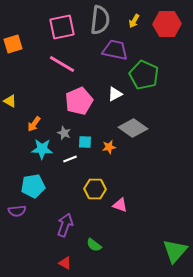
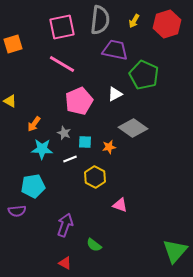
red hexagon: rotated 16 degrees counterclockwise
yellow hexagon: moved 12 px up; rotated 25 degrees clockwise
